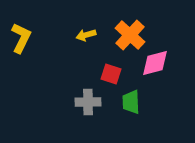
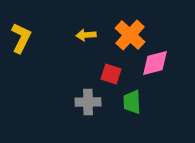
yellow arrow: rotated 12 degrees clockwise
green trapezoid: moved 1 px right
